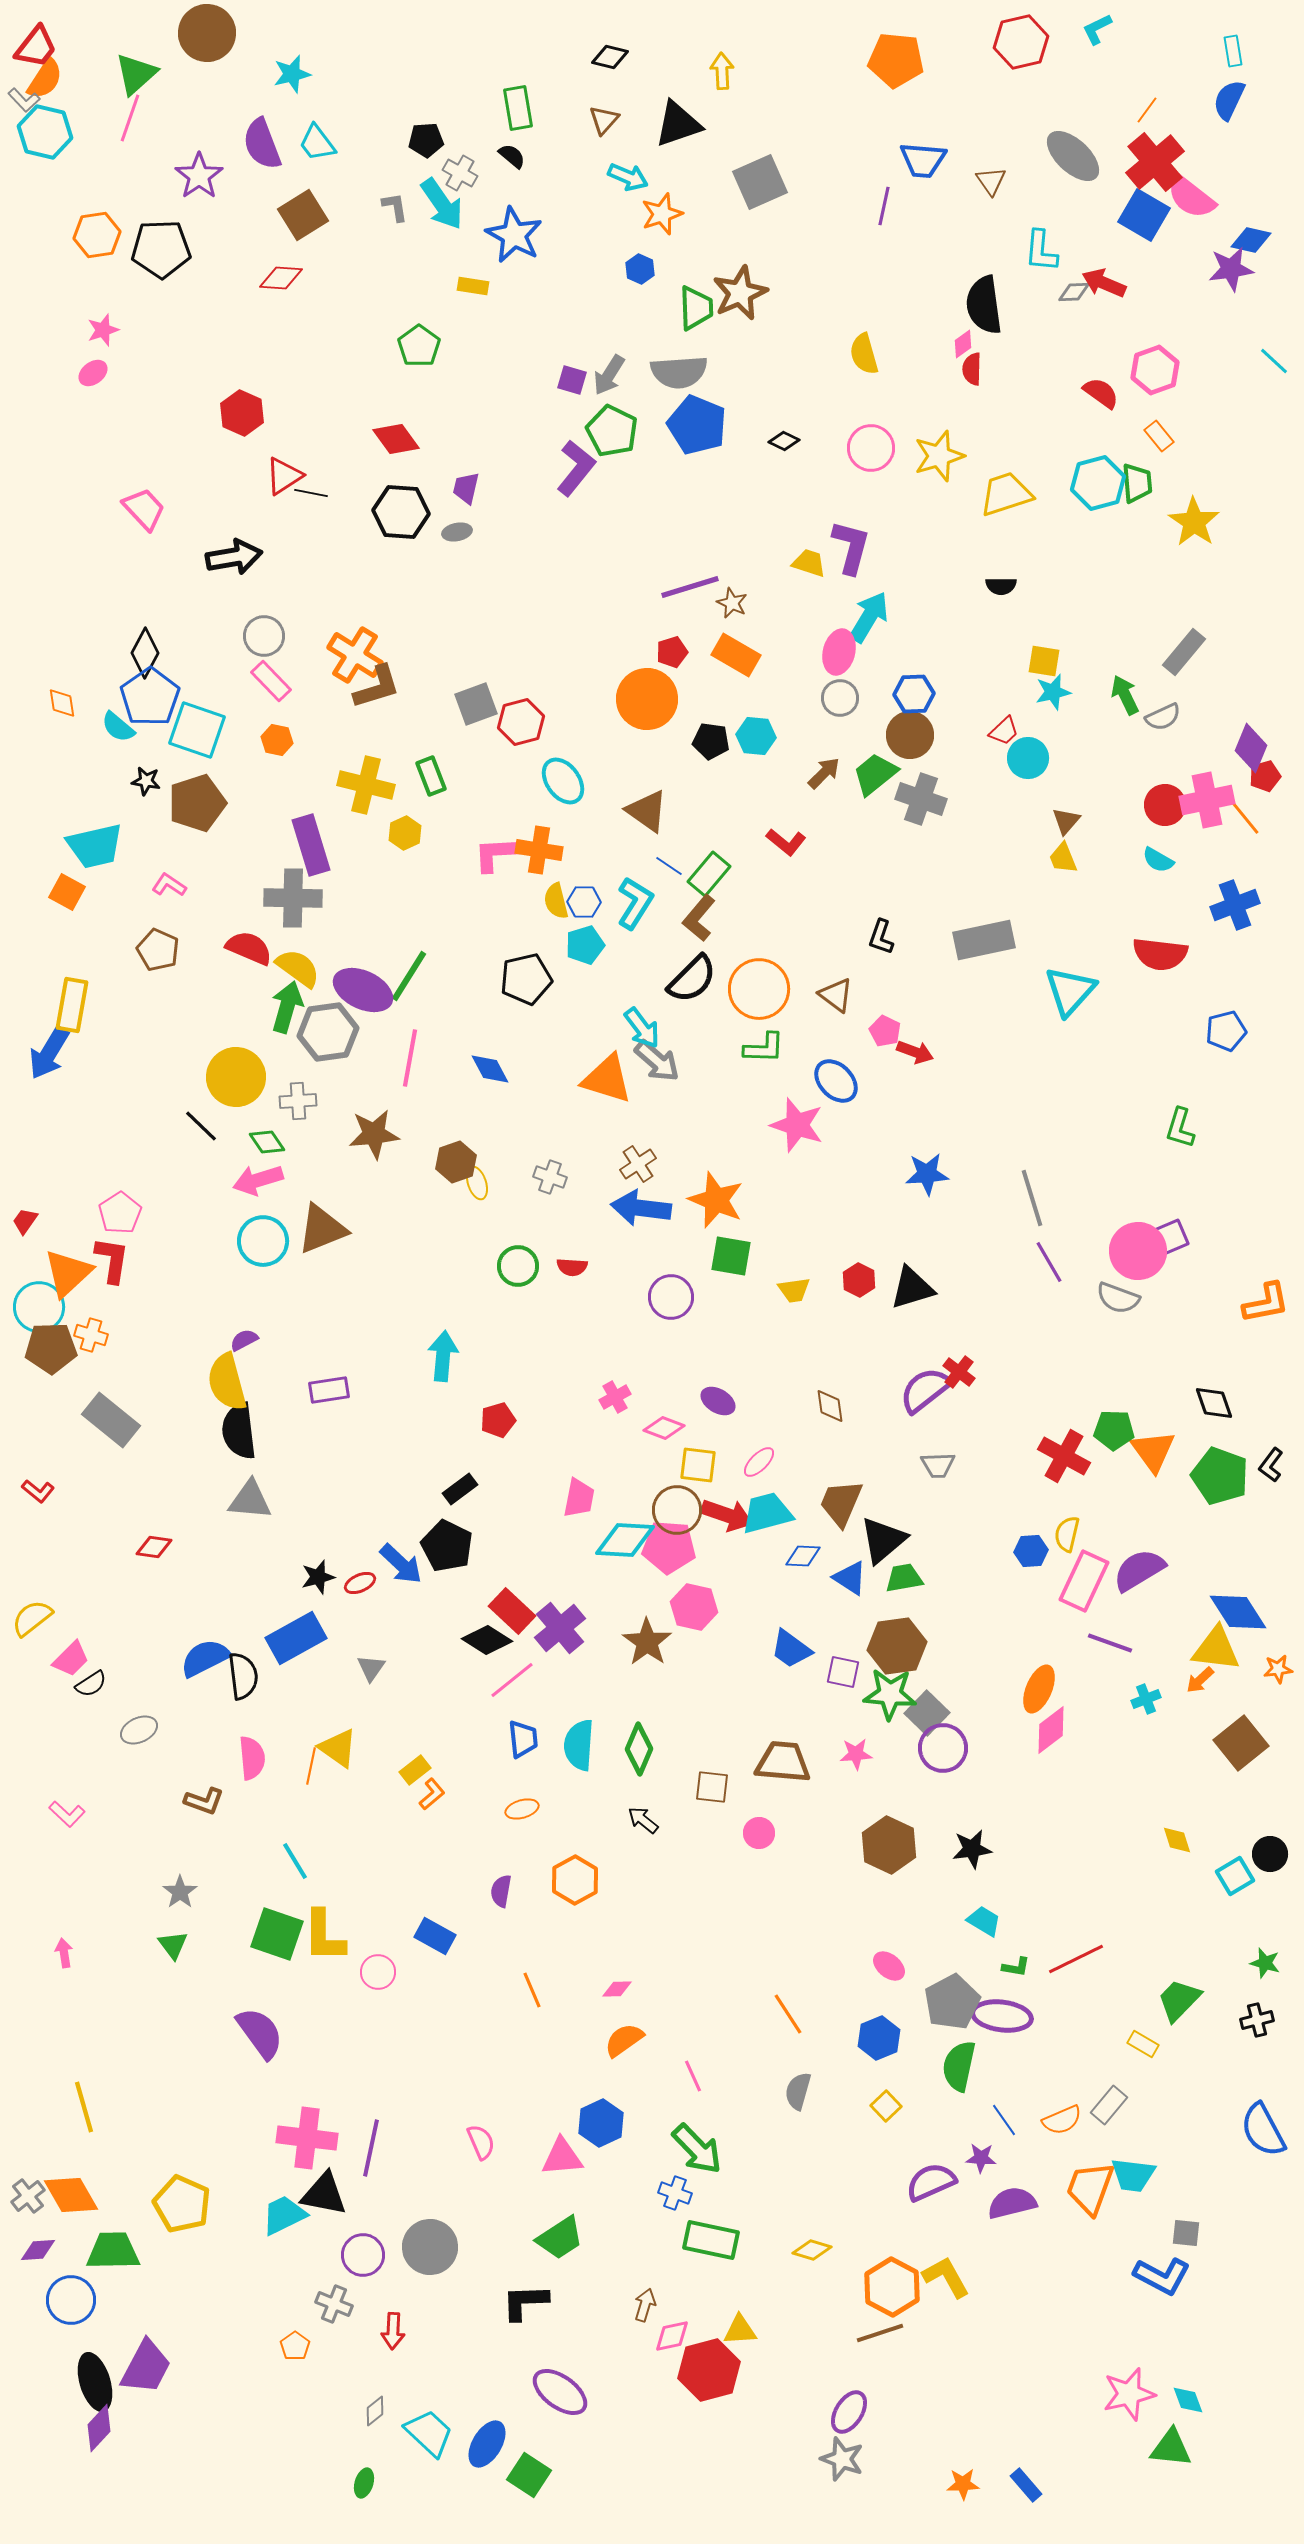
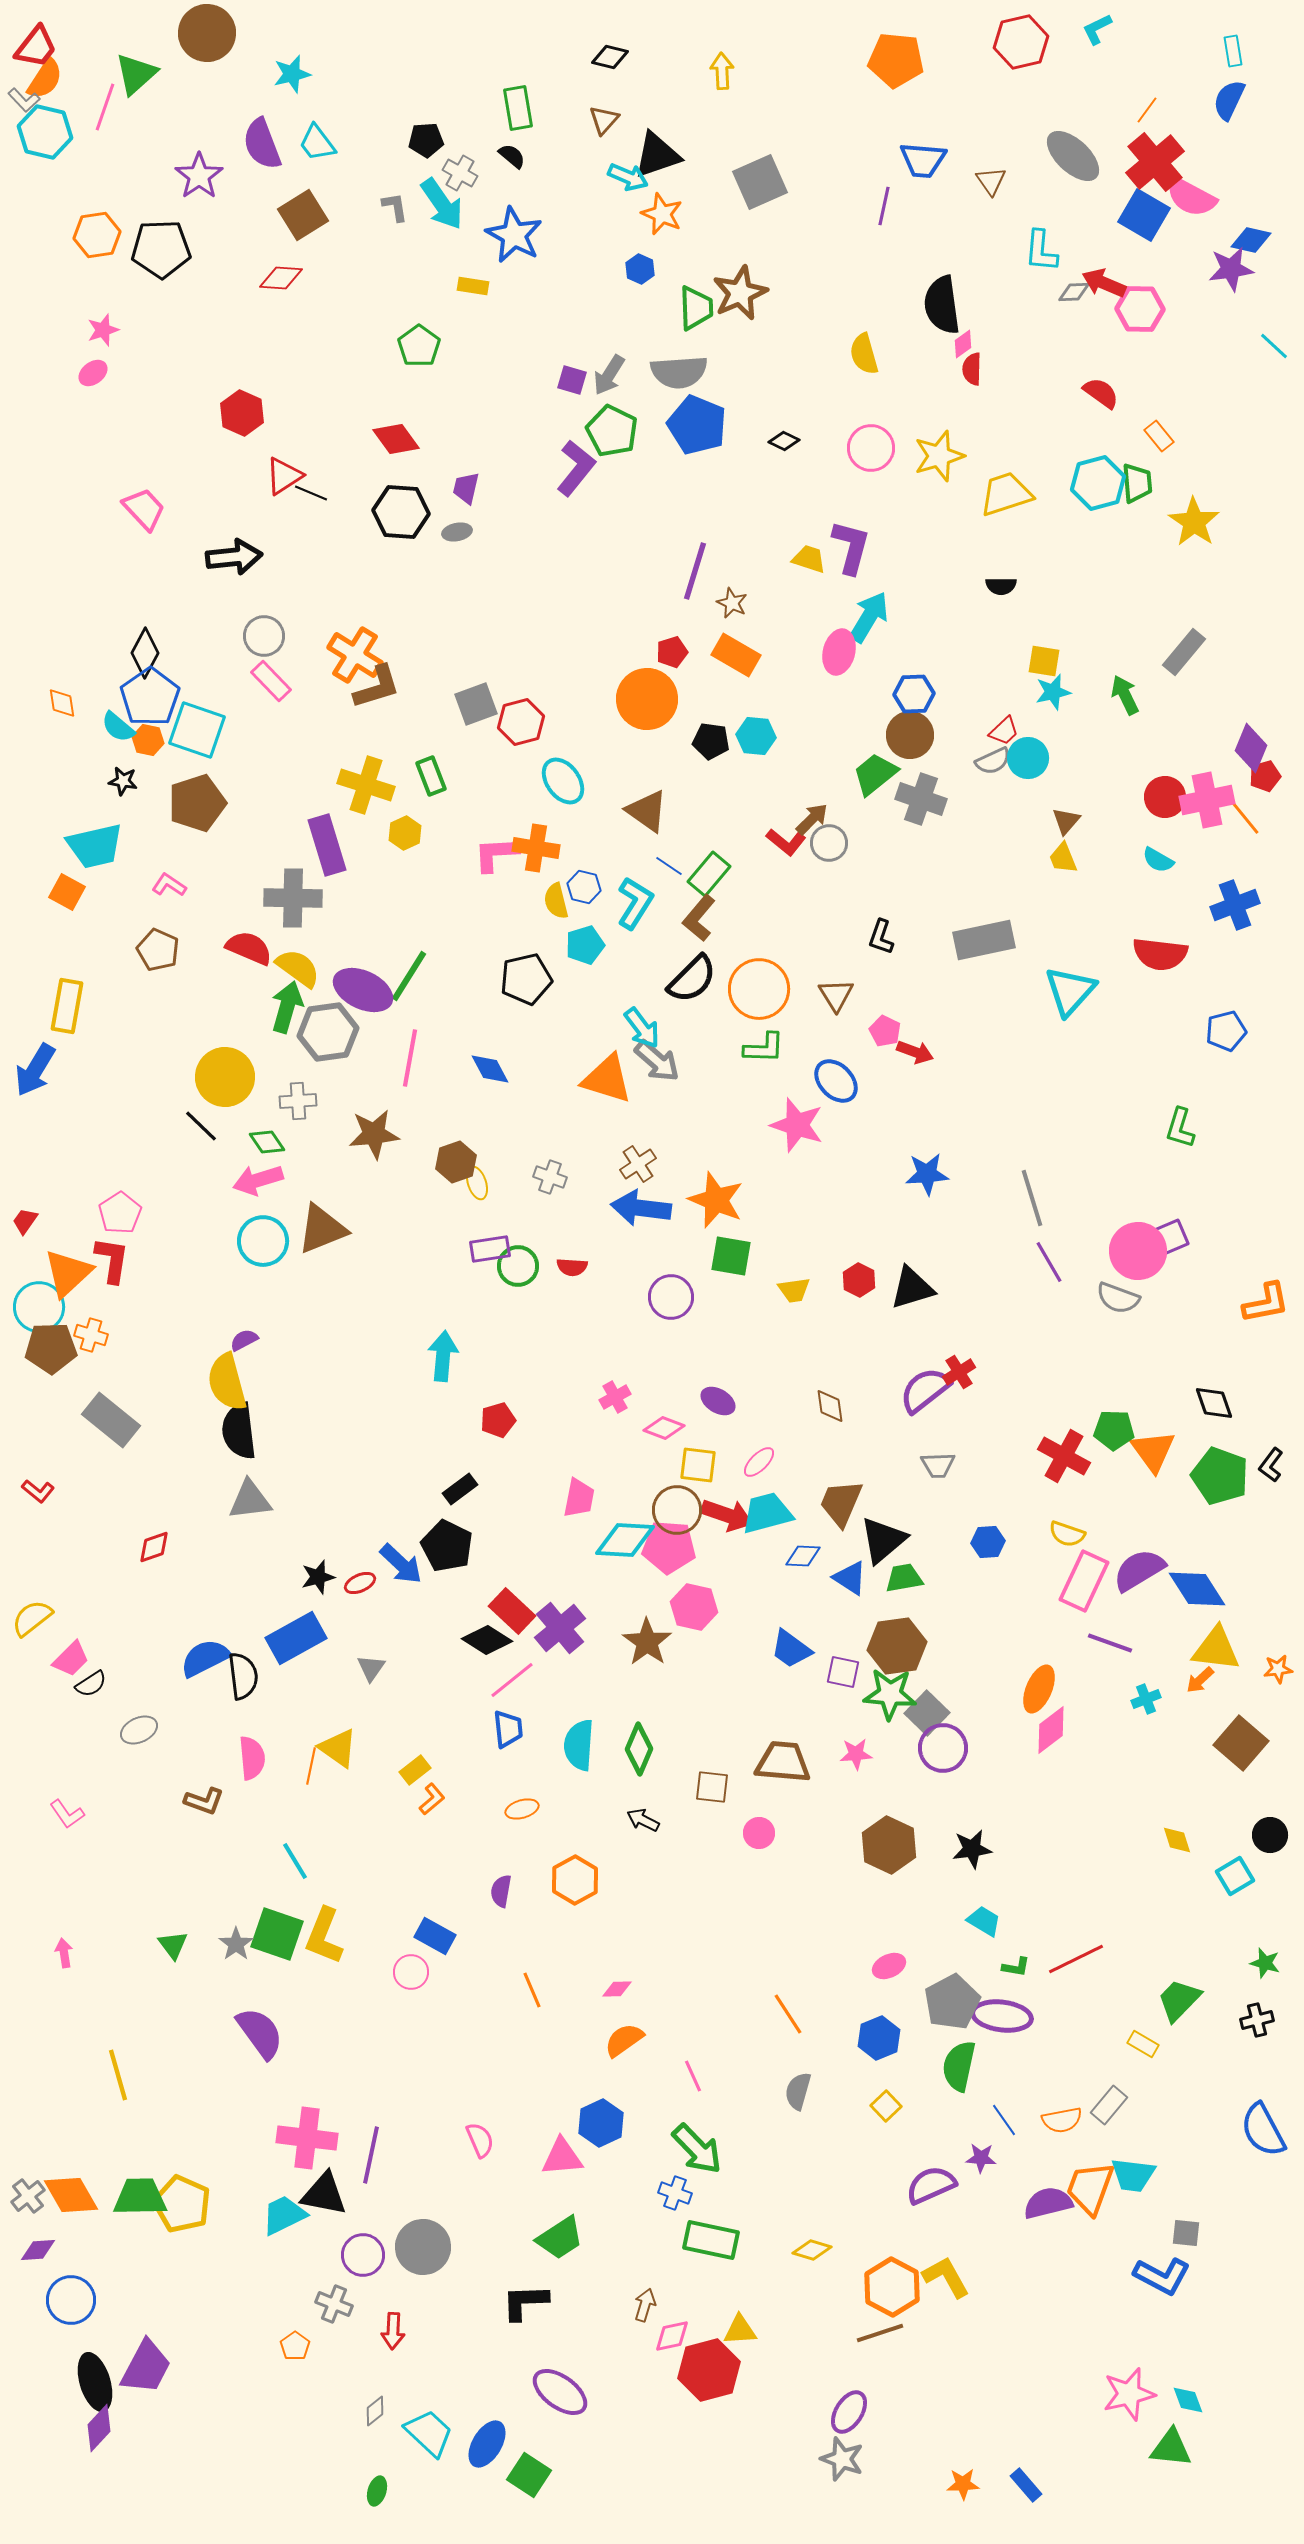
pink line at (130, 118): moved 25 px left, 11 px up
black triangle at (678, 124): moved 21 px left, 31 px down
pink semicircle at (1191, 197): rotated 10 degrees counterclockwise
orange star at (662, 214): rotated 30 degrees counterclockwise
black semicircle at (984, 305): moved 42 px left
cyan line at (1274, 361): moved 15 px up
pink hexagon at (1155, 370): moved 15 px left, 61 px up; rotated 21 degrees clockwise
black line at (311, 493): rotated 12 degrees clockwise
black arrow at (234, 557): rotated 4 degrees clockwise
yellow trapezoid at (809, 563): moved 4 px up
purple line at (690, 587): moved 5 px right, 16 px up; rotated 56 degrees counterclockwise
gray circle at (840, 698): moved 11 px left, 145 px down
gray semicircle at (1163, 717): moved 170 px left, 44 px down
orange hexagon at (277, 740): moved 129 px left
brown arrow at (824, 773): moved 12 px left, 46 px down
black star at (146, 781): moved 23 px left
yellow cross at (366, 785): rotated 4 degrees clockwise
red circle at (1165, 805): moved 8 px up
purple rectangle at (311, 845): moved 16 px right
orange cross at (539, 850): moved 3 px left, 2 px up
blue hexagon at (584, 902): moved 15 px up; rotated 12 degrees clockwise
brown triangle at (836, 995): rotated 21 degrees clockwise
yellow rectangle at (72, 1005): moved 5 px left, 1 px down
blue arrow at (49, 1053): moved 14 px left, 17 px down
yellow circle at (236, 1077): moved 11 px left
red cross at (959, 1372): rotated 20 degrees clockwise
purple rectangle at (329, 1390): moved 161 px right, 141 px up
gray triangle at (250, 1500): rotated 12 degrees counterclockwise
yellow semicircle at (1067, 1534): rotated 84 degrees counterclockwise
red diamond at (154, 1547): rotated 27 degrees counterclockwise
blue hexagon at (1031, 1551): moved 43 px left, 9 px up
blue diamond at (1238, 1612): moved 41 px left, 23 px up
blue trapezoid at (523, 1739): moved 15 px left, 10 px up
brown square at (1241, 1743): rotated 10 degrees counterclockwise
orange L-shape at (432, 1794): moved 5 px down
pink L-shape at (67, 1814): rotated 12 degrees clockwise
black arrow at (643, 1820): rotated 12 degrees counterclockwise
black circle at (1270, 1854): moved 19 px up
gray star at (180, 1892): moved 56 px right, 52 px down
yellow L-shape at (324, 1936): rotated 22 degrees clockwise
pink ellipse at (889, 1966): rotated 64 degrees counterclockwise
pink circle at (378, 1972): moved 33 px right
yellow line at (84, 2107): moved 34 px right, 32 px up
orange semicircle at (1062, 2120): rotated 12 degrees clockwise
pink semicircle at (481, 2142): moved 1 px left, 2 px up
purple line at (371, 2148): moved 7 px down
purple semicircle at (931, 2182): moved 3 px down
purple semicircle at (1012, 2203): moved 36 px right
gray circle at (430, 2247): moved 7 px left
green trapezoid at (113, 2251): moved 27 px right, 54 px up
green ellipse at (364, 2483): moved 13 px right, 8 px down
